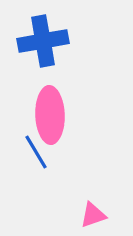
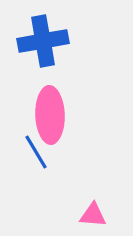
pink triangle: rotated 24 degrees clockwise
